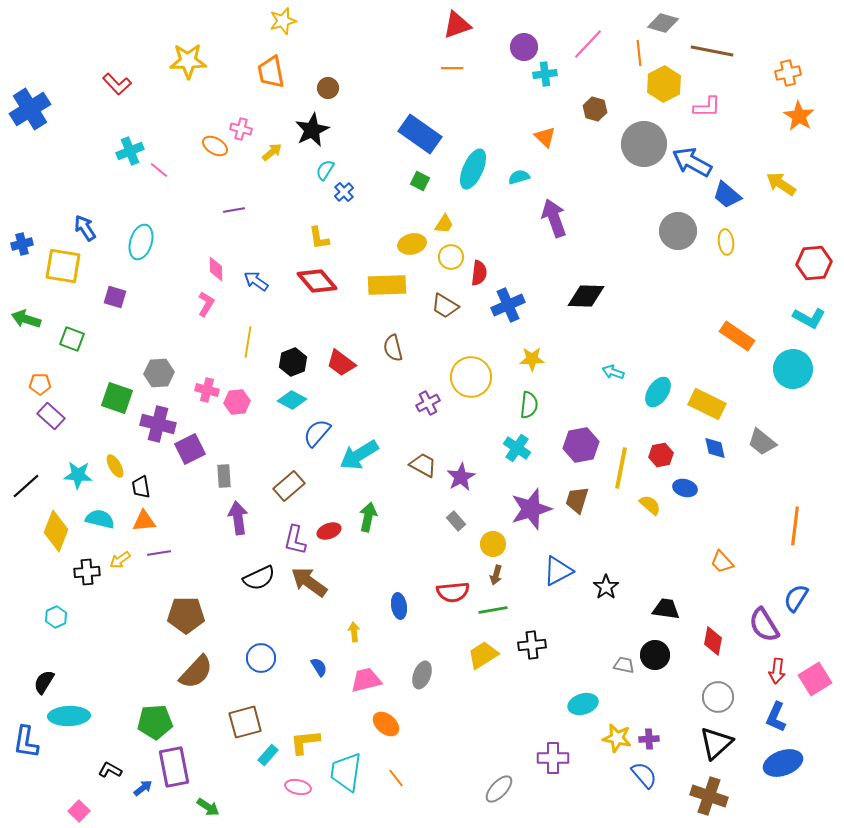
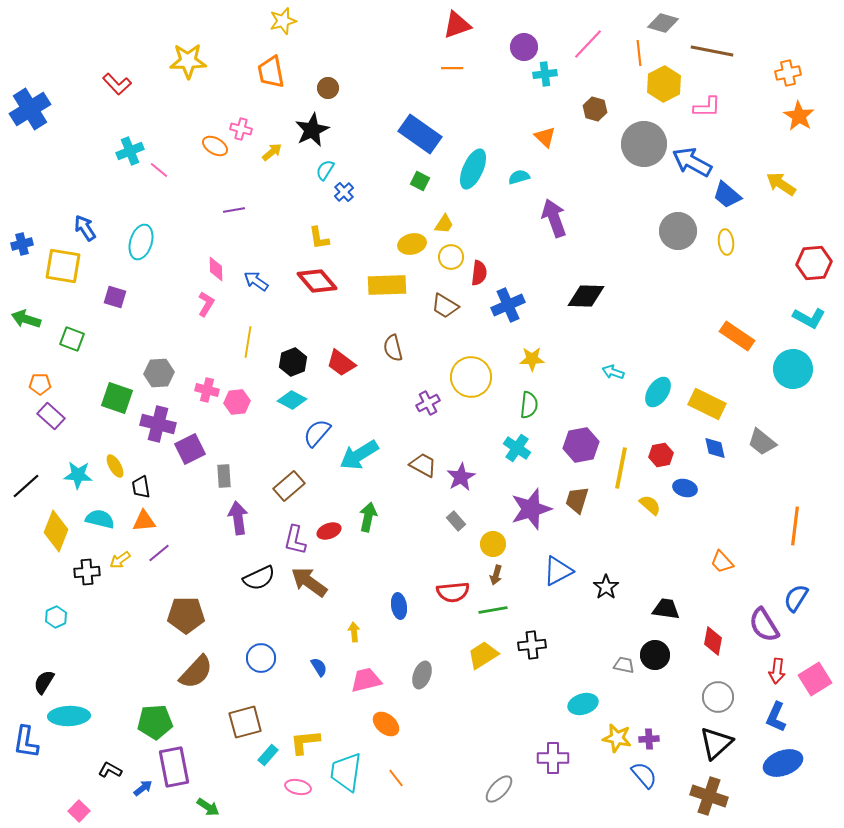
purple line at (159, 553): rotated 30 degrees counterclockwise
